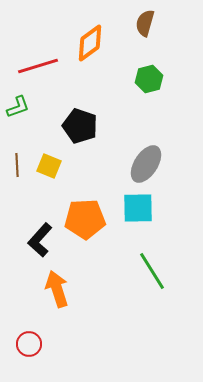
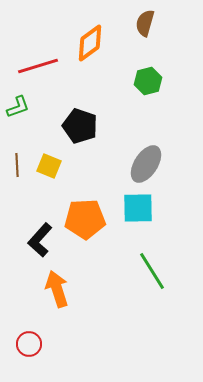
green hexagon: moved 1 px left, 2 px down
